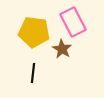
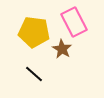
pink rectangle: moved 1 px right
black line: moved 1 px right, 1 px down; rotated 54 degrees counterclockwise
